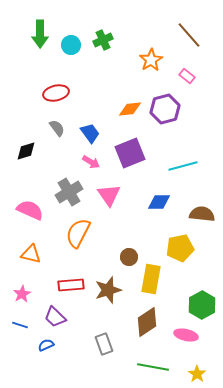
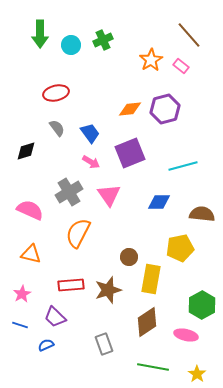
pink rectangle: moved 6 px left, 10 px up
